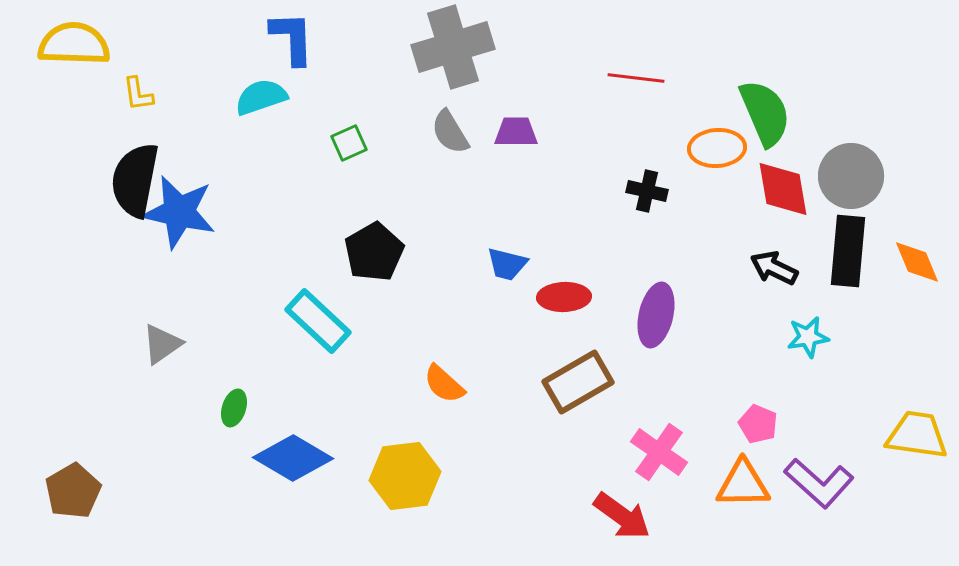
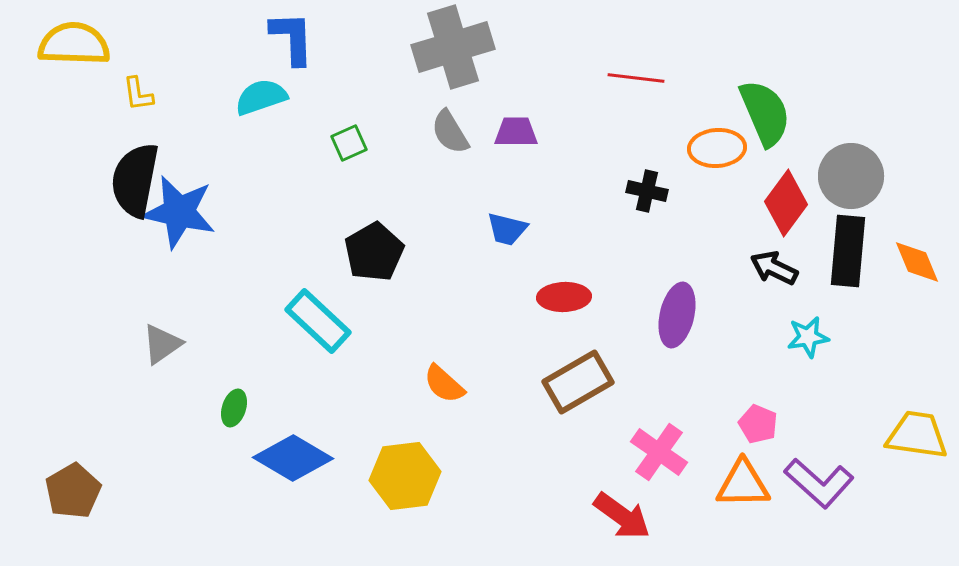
red diamond: moved 3 px right, 14 px down; rotated 46 degrees clockwise
blue trapezoid: moved 35 px up
purple ellipse: moved 21 px right
